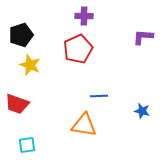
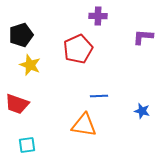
purple cross: moved 14 px right
